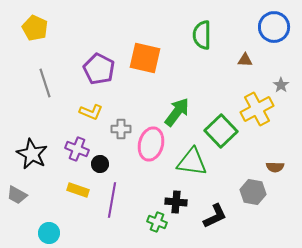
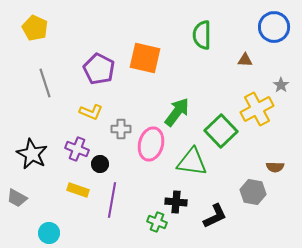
gray trapezoid: moved 3 px down
